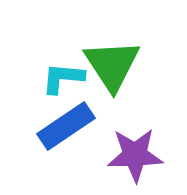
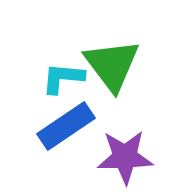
green triangle: rotated 4 degrees counterclockwise
purple star: moved 10 px left, 2 px down
